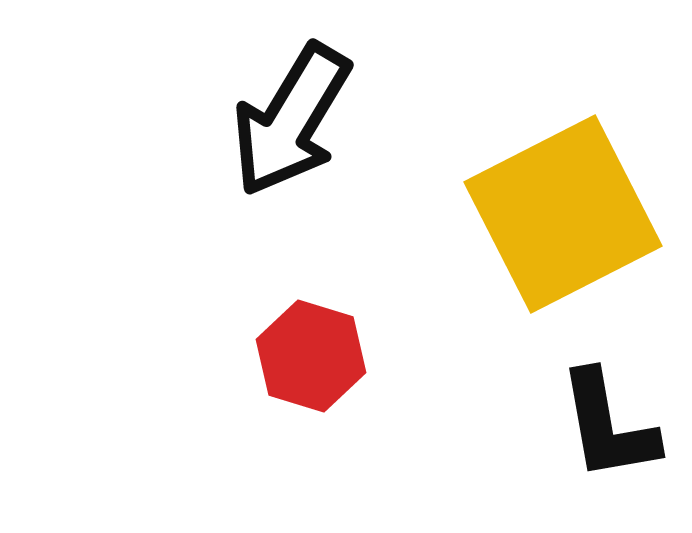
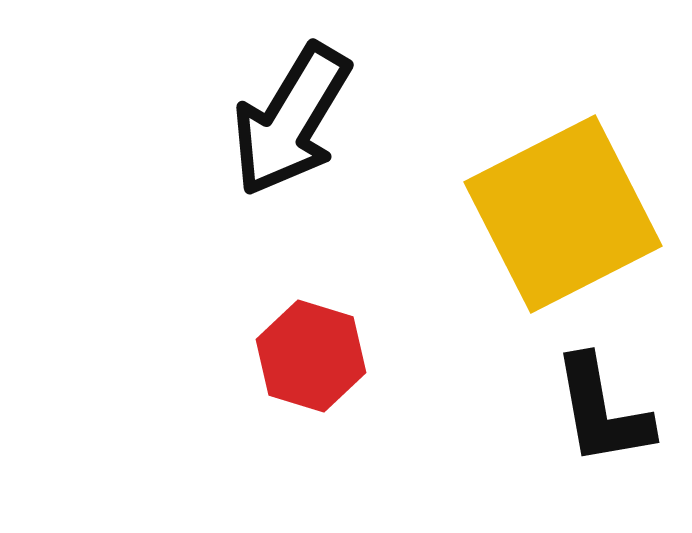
black L-shape: moved 6 px left, 15 px up
